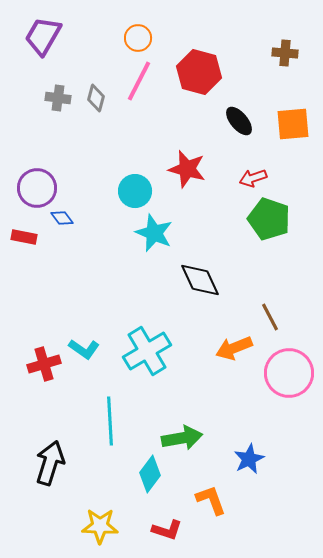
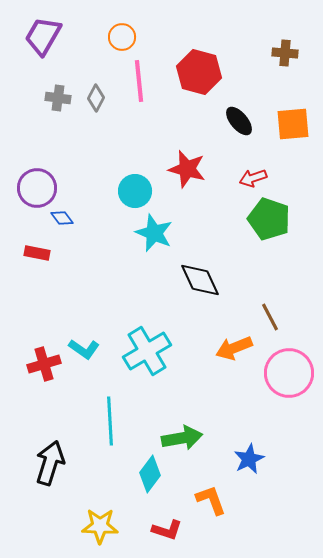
orange circle: moved 16 px left, 1 px up
pink line: rotated 33 degrees counterclockwise
gray diamond: rotated 12 degrees clockwise
red rectangle: moved 13 px right, 16 px down
